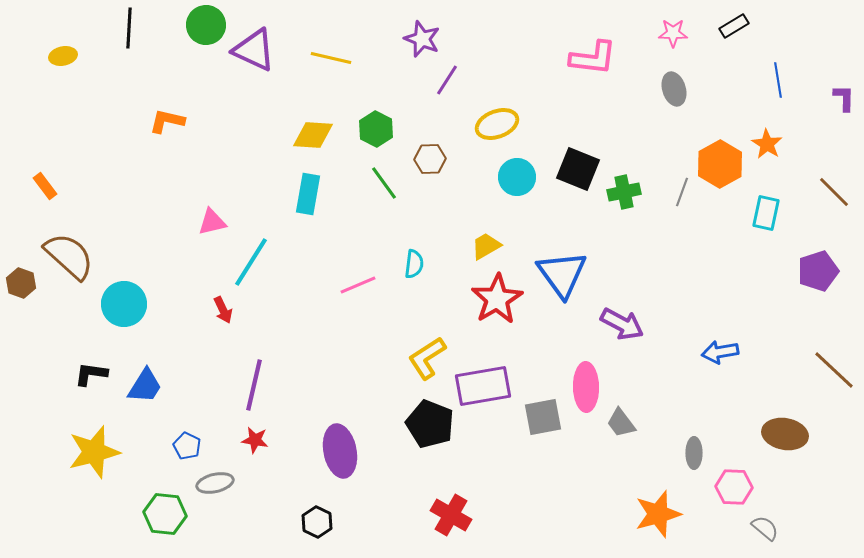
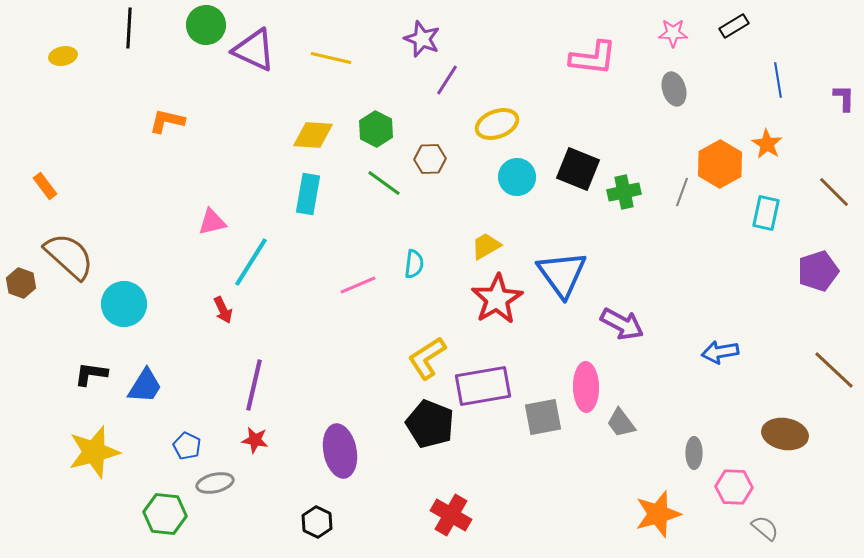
green line at (384, 183): rotated 18 degrees counterclockwise
